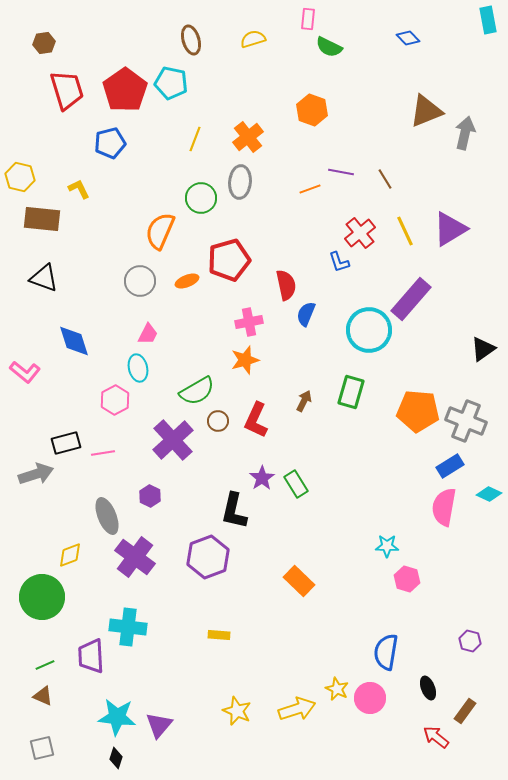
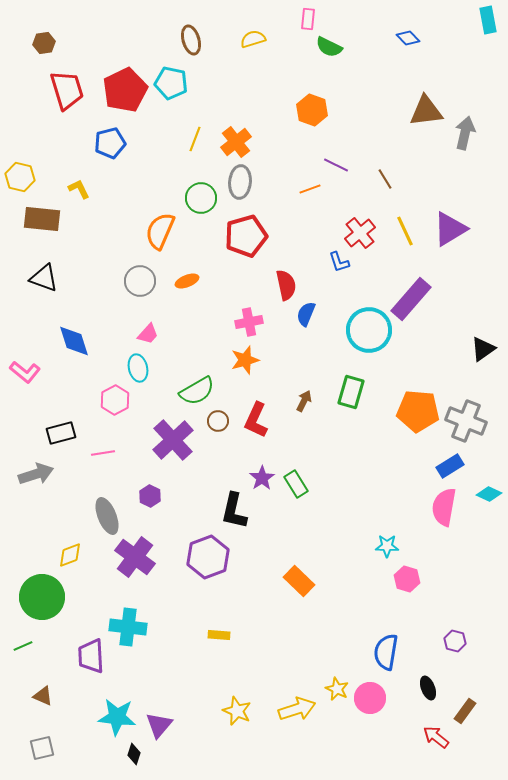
red pentagon at (125, 90): rotated 9 degrees clockwise
brown triangle at (426, 111): rotated 15 degrees clockwise
orange cross at (248, 137): moved 12 px left, 5 px down
purple line at (341, 172): moved 5 px left, 7 px up; rotated 15 degrees clockwise
red pentagon at (229, 260): moved 17 px right, 24 px up
pink trapezoid at (148, 334): rotated 15 degrees clockwise
black rectangle at (66, 443): moved 5 px left, 10 px up
purple hexagon at (470, 641): moved 15 px left
green line at (45, 665): moved 22 px left, 19 px up
black diamond at (116, 758): moved 18 px right, 4 px up
